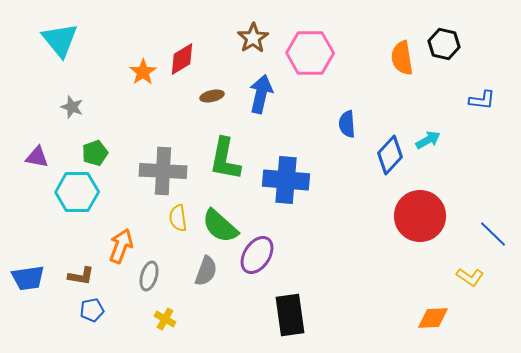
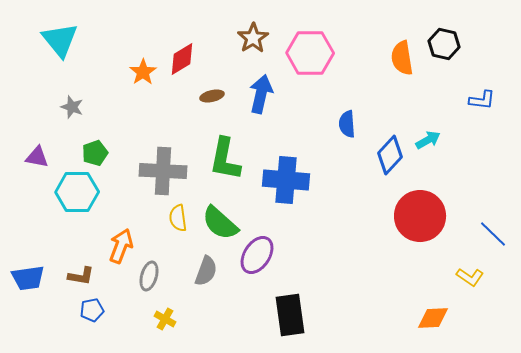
green semicircle: moved 3 px up
